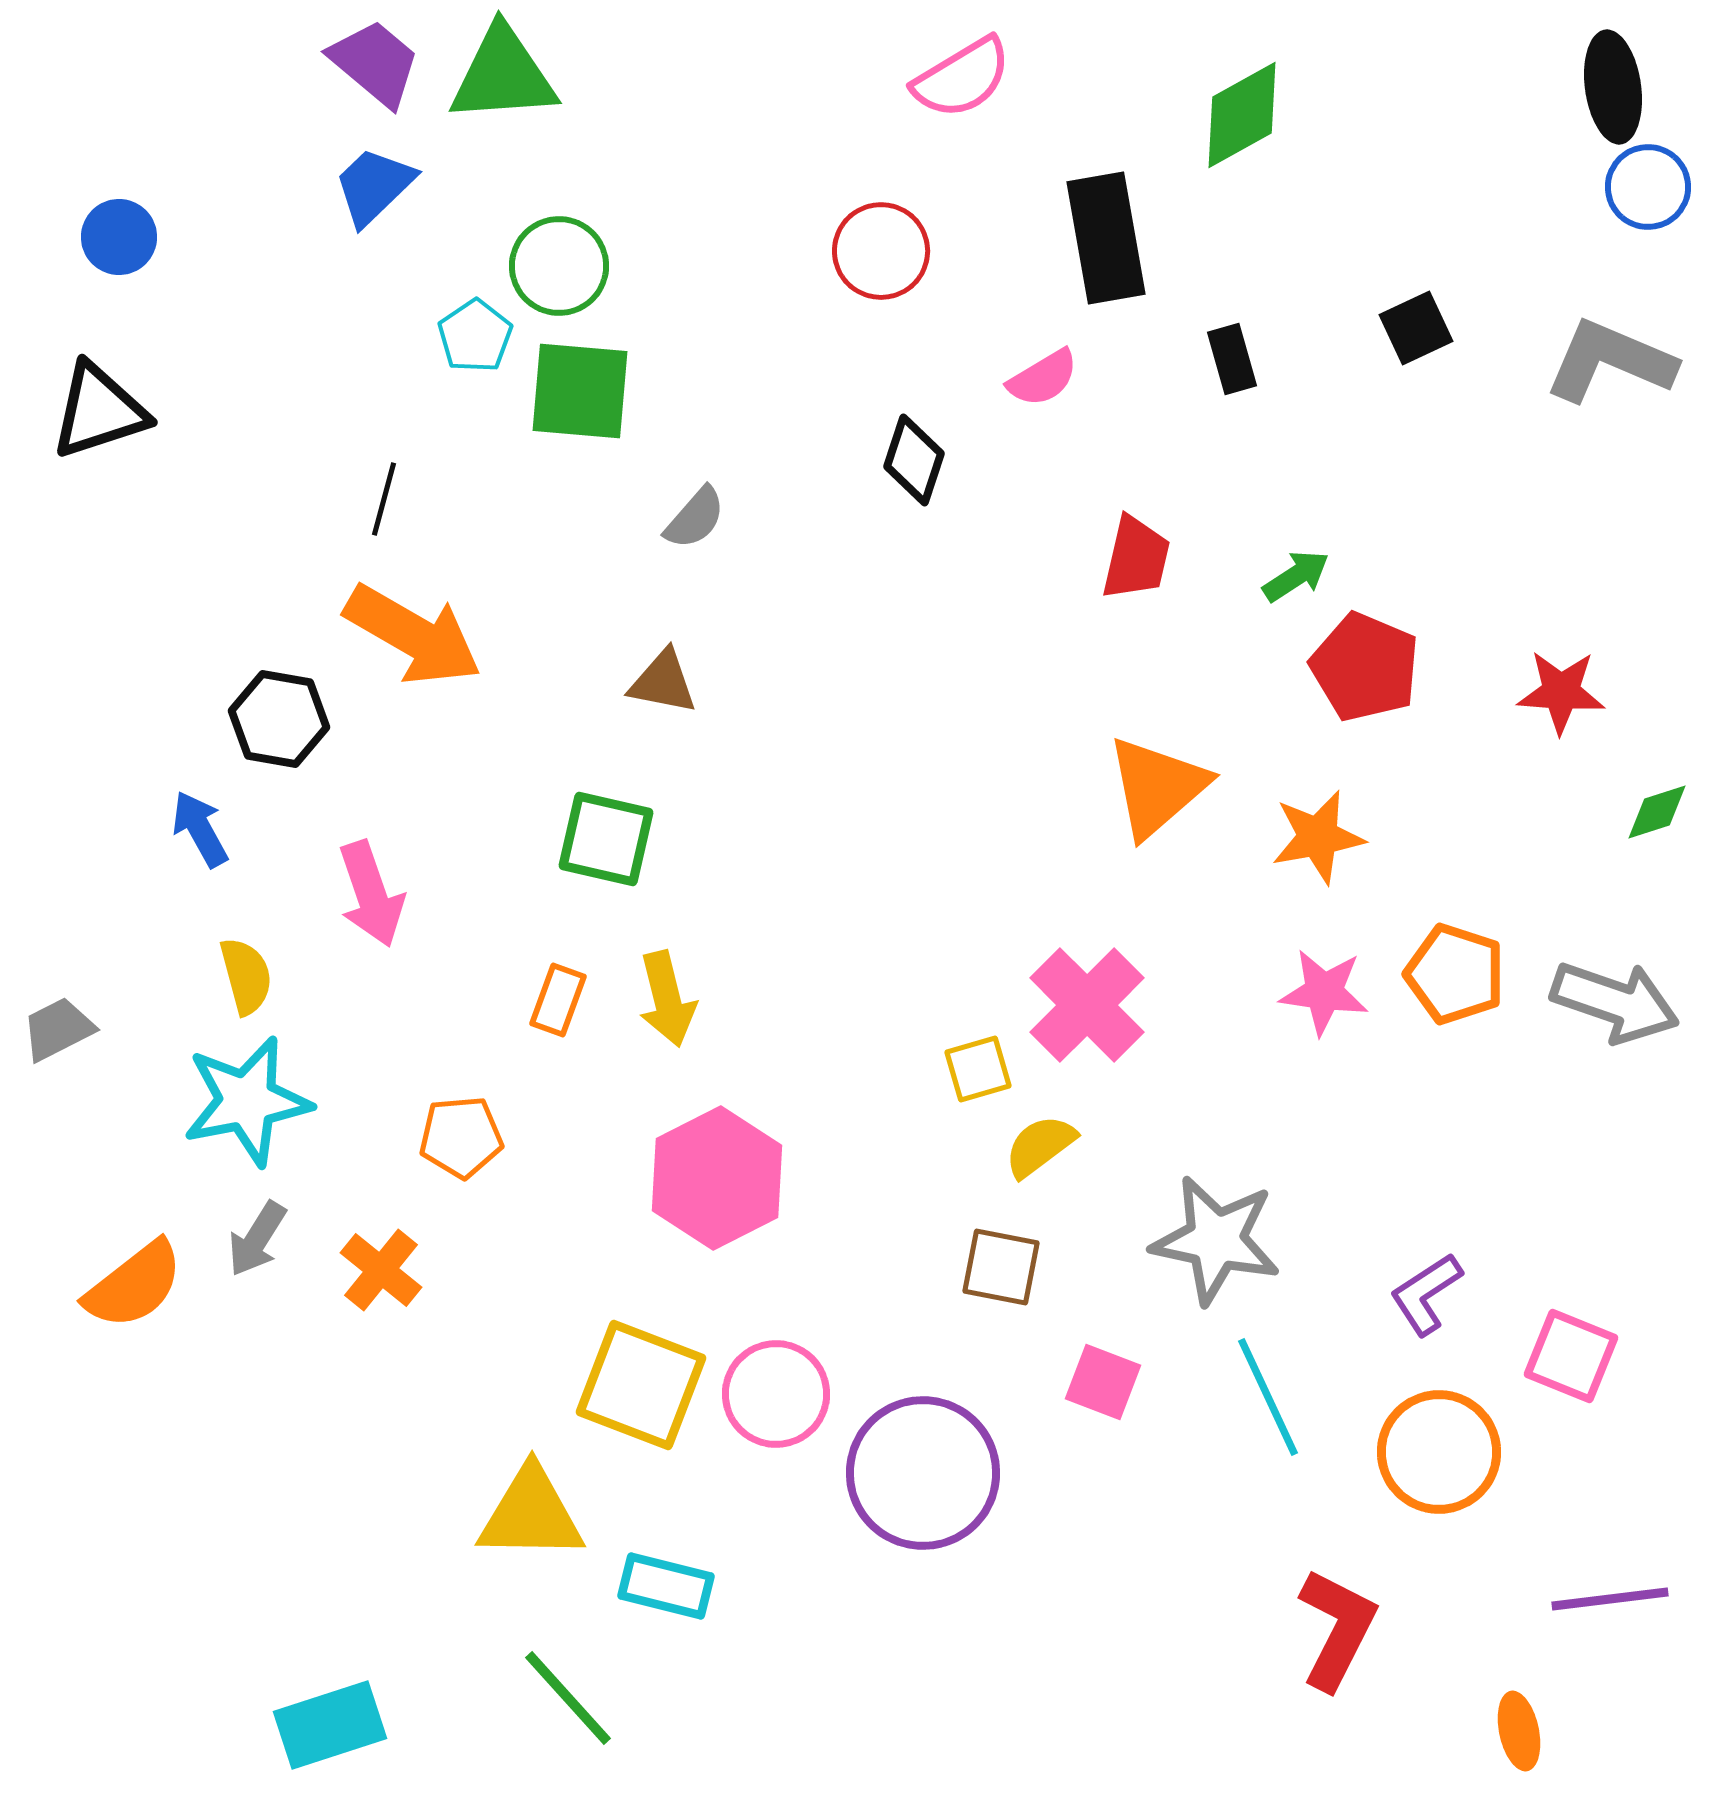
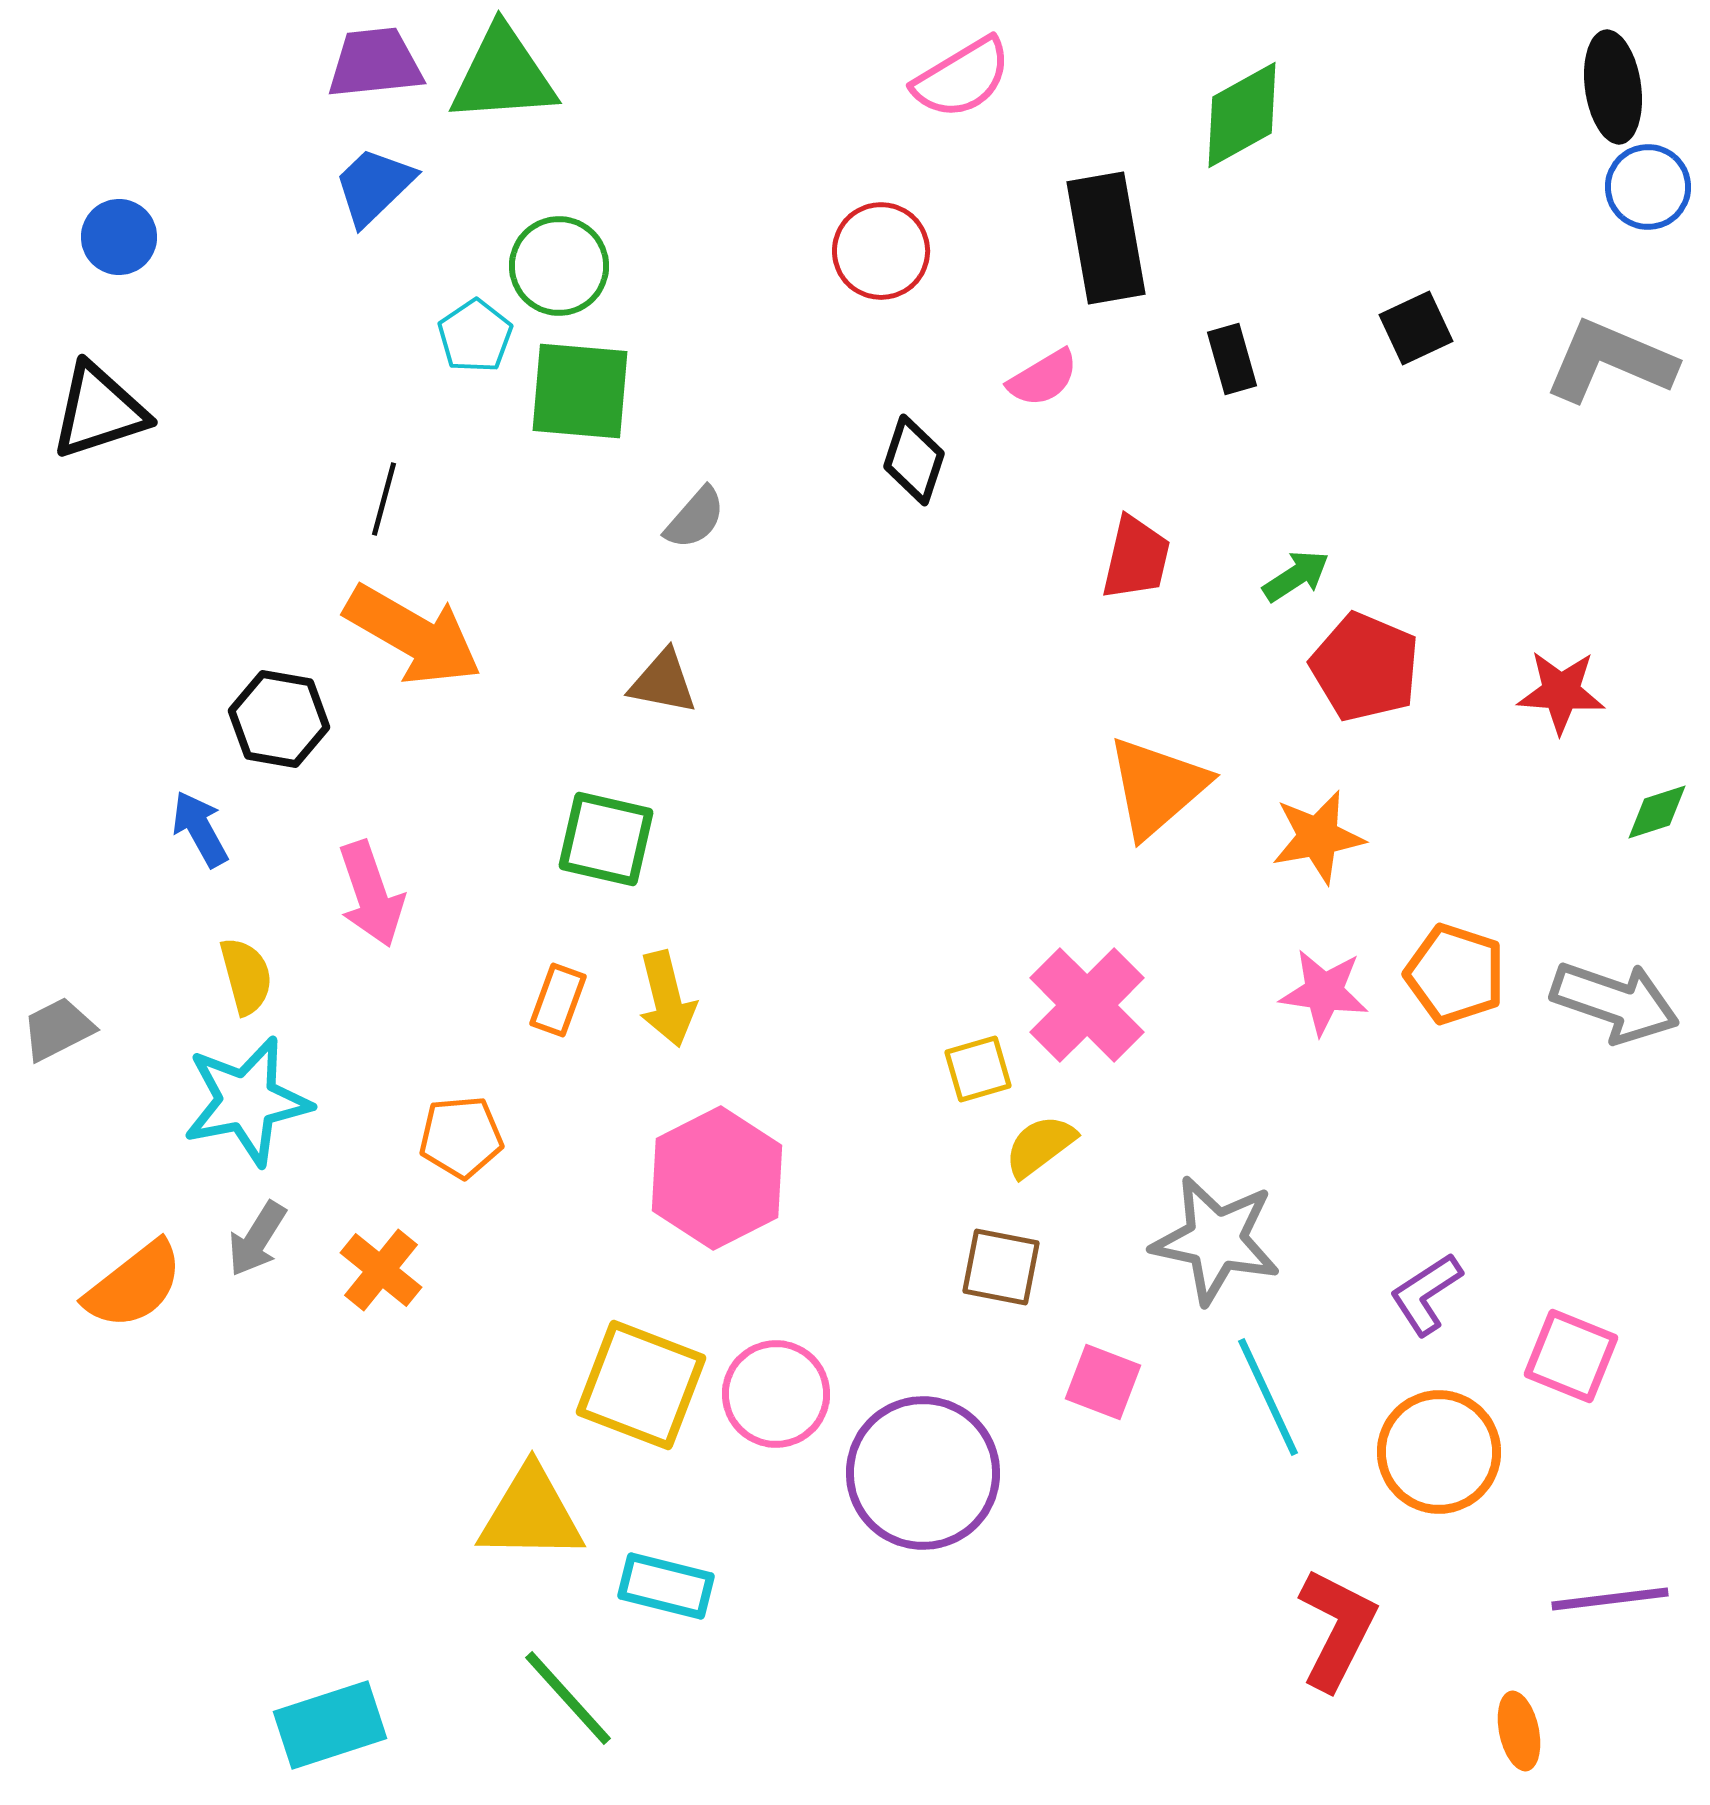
purple trapezoid at (375, 63): rotated 46 degrees counterclockwise
